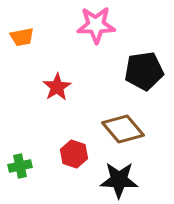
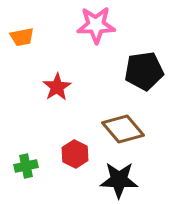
red hexagon: moved 1 px right; rotated 8 degrees clockwise
green cross: moved 6 px right
